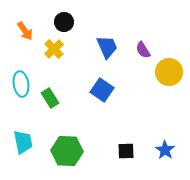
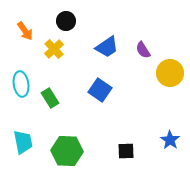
black circle: moved 2 px right, 1 px up
blue trapezoid: rotated 80 degrees clockwise
yellow circle: moved 1 px right, 1 px down
blue square: moved 2 px left
blue star: moved 5 px right, 10 px up
